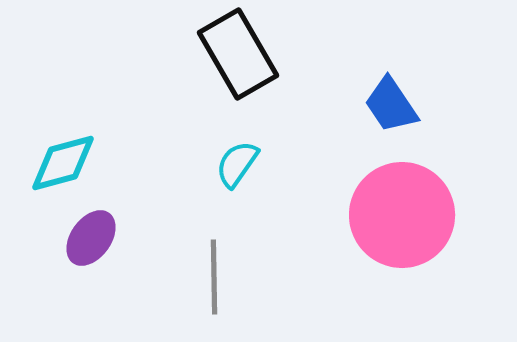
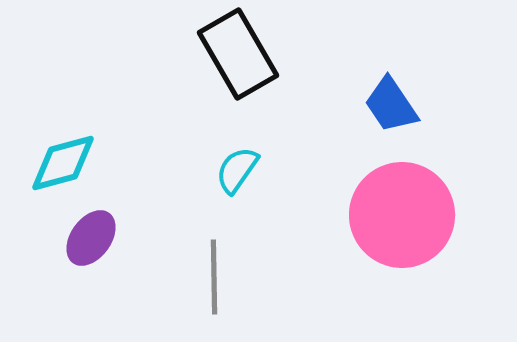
cyan semicircle: moved 6 px down
